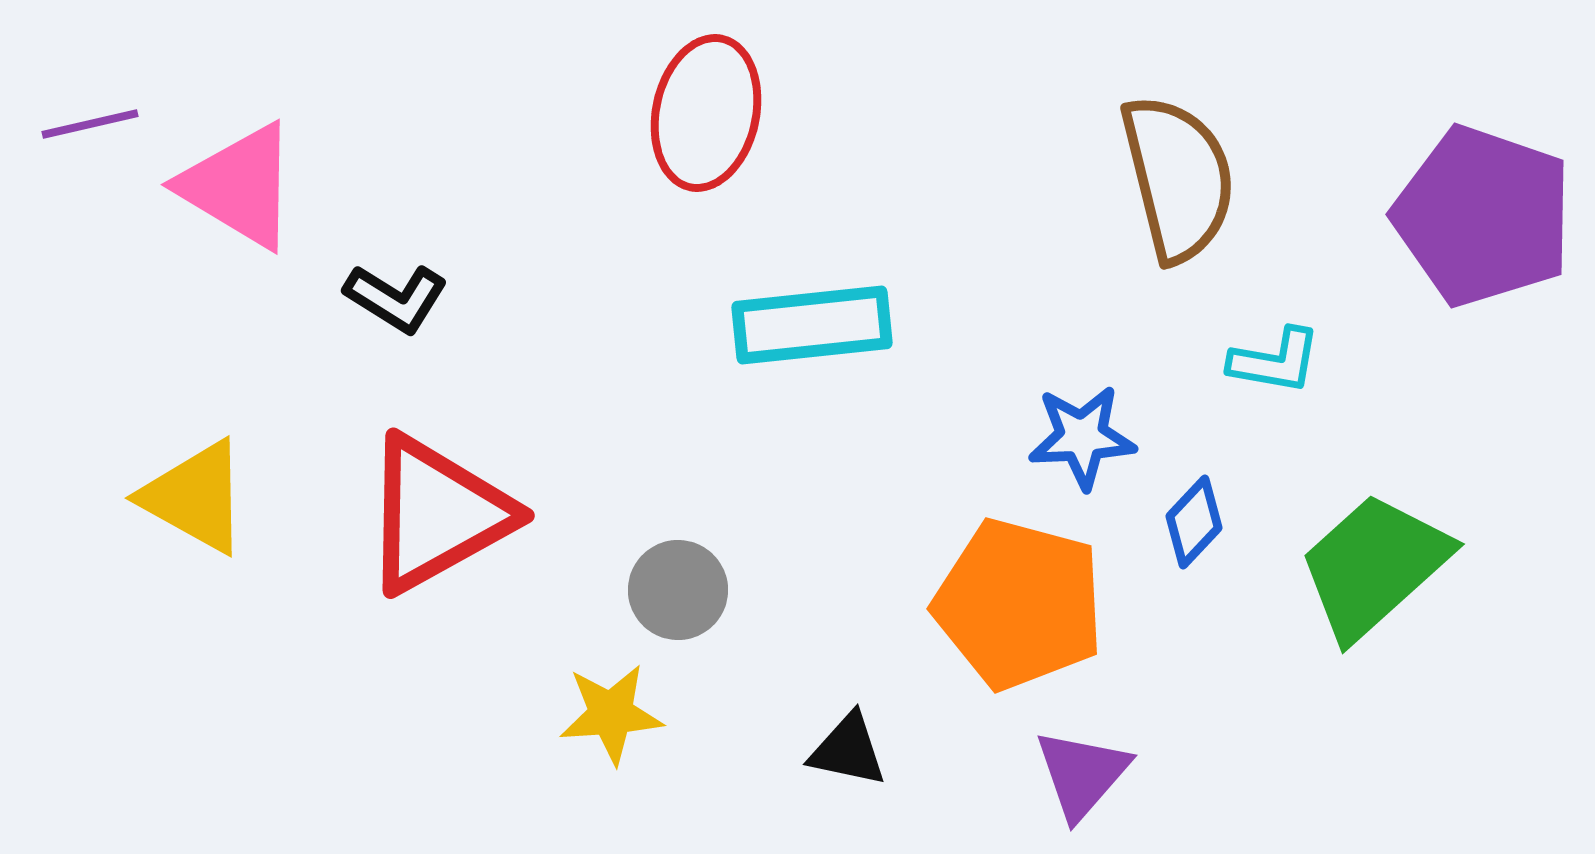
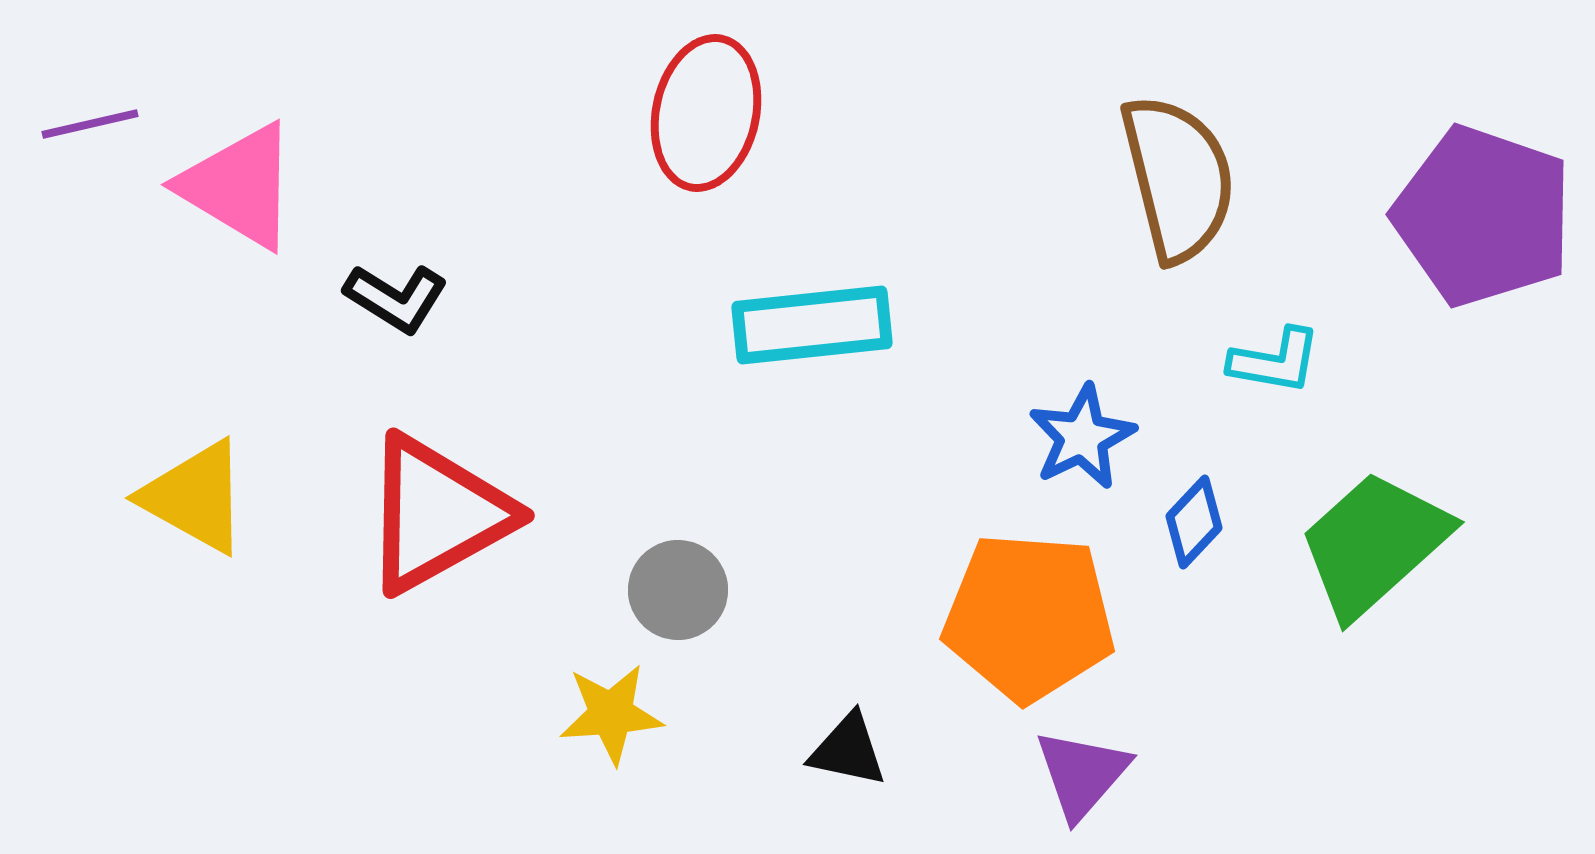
blue star: rotated 23 degrees counterclockwise
green trapezoid: moved 22 px up
orange pentagon: moved 10 px right, 13 px down; rotated 11 degrees counterclockwise
